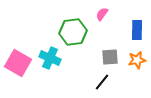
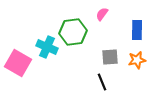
cyan cross: moved 3 px left, 11 px up
black line: rotated 60 degrees counterclockwise
